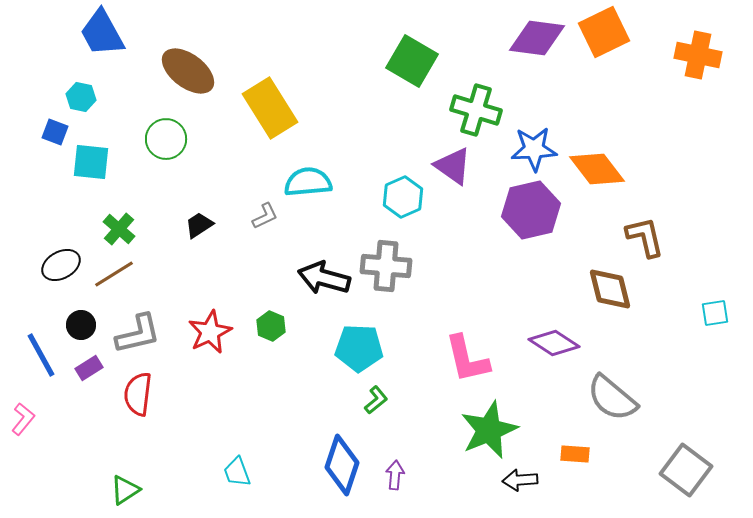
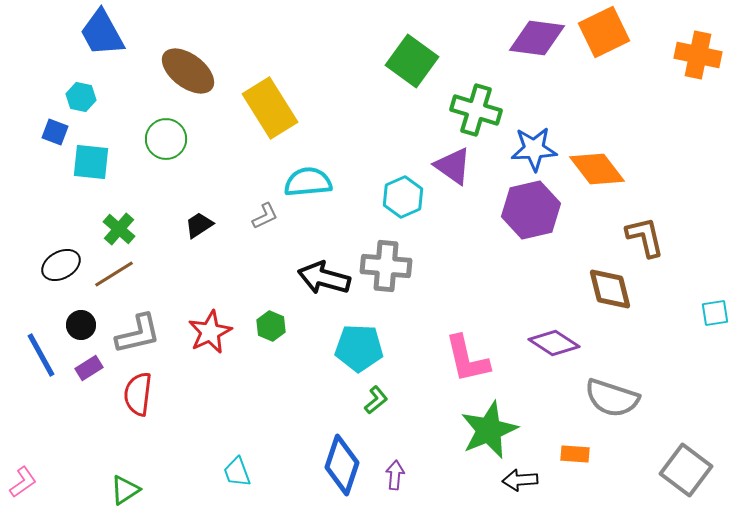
green square at (412, 61): rotated 6 degrees clockwise
gray semicircle at (612, 398): rotated 22 degrees counterclockwise
pink L-shape at (23, 419): moved 63 px down; rotated 16 degrees clockwise
